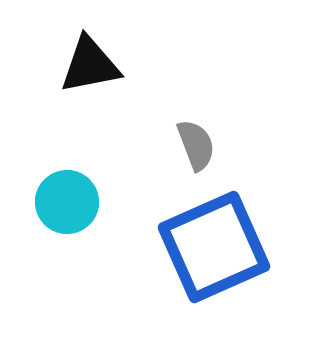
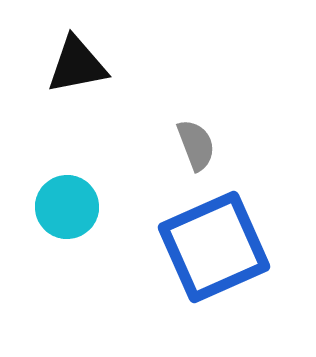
black triangle: moved 13 px left
cyan circle: moved 5 px down
